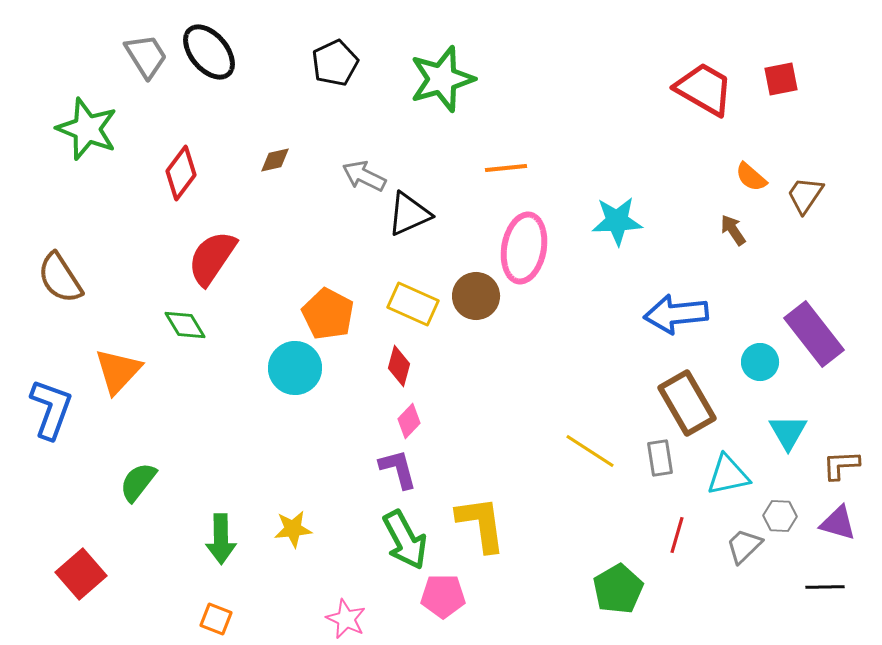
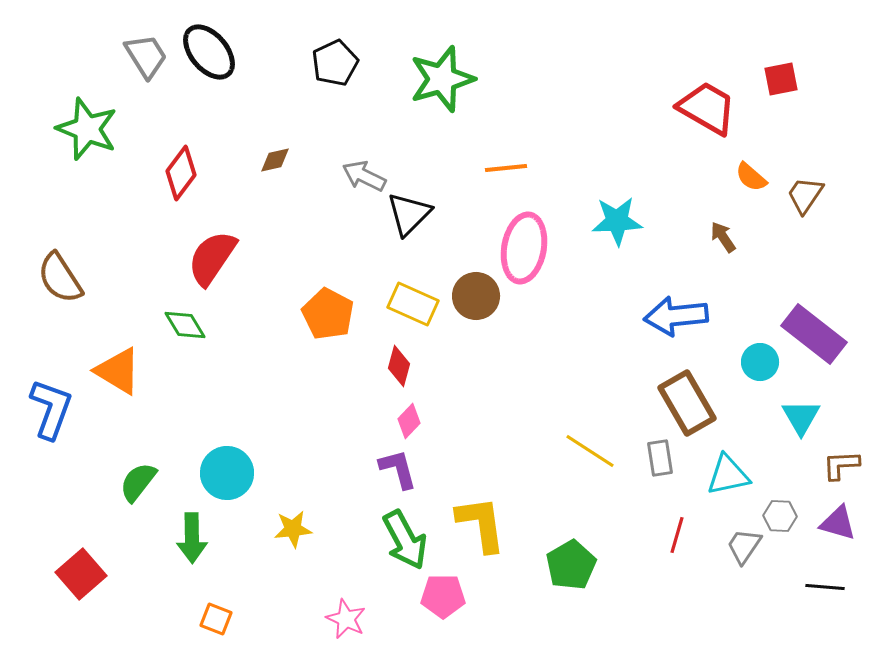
red trapezoid at (704, 89): moved 3 px right, 19 px down
black triangle at (409, 214): rotated 21 degrees counterclockwise
brown arrow at (733, 230): moved 10 px left, 7 px down
blue arrow at (676, 314): moved 2 px down
purple rectangle at (814, 334): rotated 14 degrees counterclockwise
cyan circle at (295, 368): moved 68 px left, 105 px down
orange triangle at (118, 371): rotated 42 degrees counterclockwise
cyan triangle at (788, 432): moved 13 px right, 15 px up
green arrow at (221, 539): moved 29 px left, 1 px up
gray trapezoid at (744, 546): rotated 12 degrees counterclockwise
black line at (825, 587): rotated 6 degrees clockwise
green pentagon at (618, 589): moved 47 px left, 24 px up
